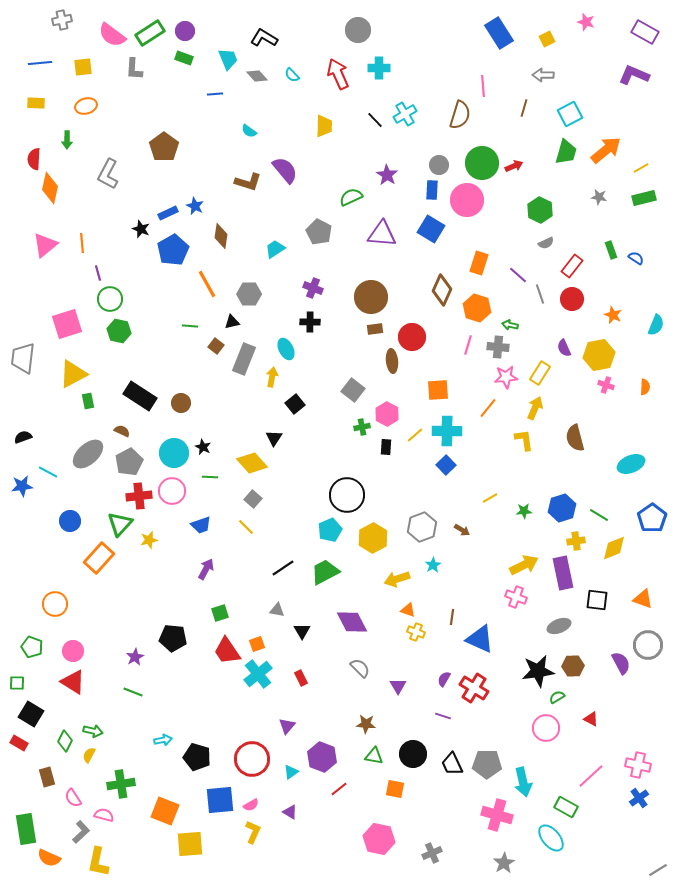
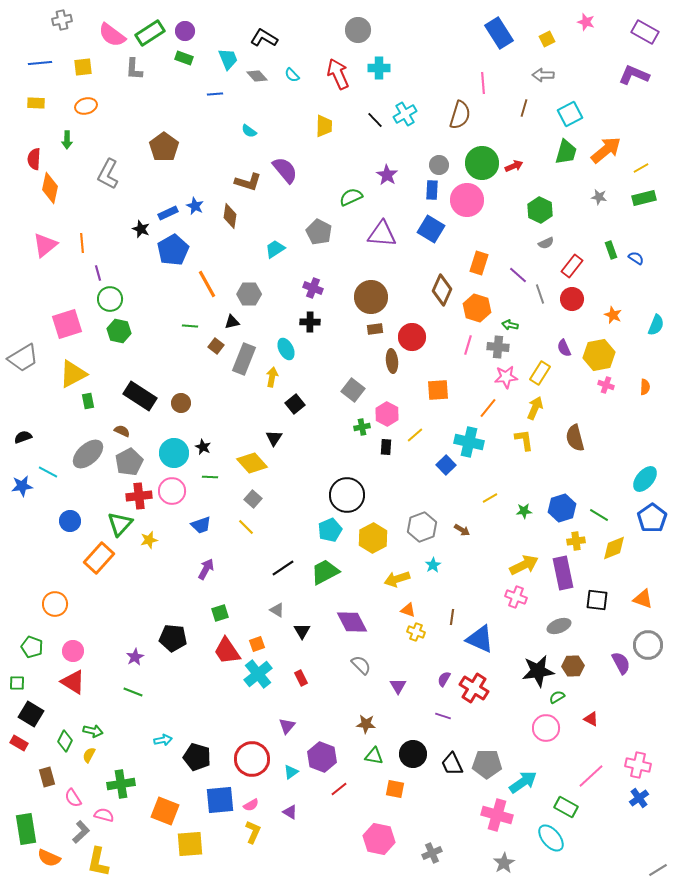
pink line at (483, 86): moved 3 px up
brown diamond at (221, 236): moved 9 px right, 20 px up
gray trapezoid at (23, 358): rotated 128 degrees counterclockwise
cyan cross at (447, 431): moved 22 px right, 11 px down; rotated 12 degrees clockwise
cyan ellipse at (631, 464): moved 14 px right, 15 px down; rotated 28 degrees counterclockwise
gray triangle at (277, 610): rotated 21 degrees clockwise
gray semicircle at (360, 668): moved 1 px right, 3 px up
cyan arrow at (523, 782): rotated 112 degrees counterclockwise
